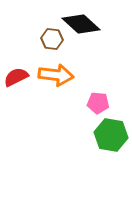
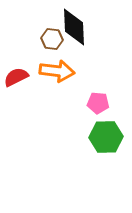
black diamond: moved 7 px left, 3 px down; rotated 45 degrees clockwise
orange arrow: moved 1 px right, 4 px up
green hexagon: moved 5 px left, 2 px down; rotated 12 degrees counterclockwise
